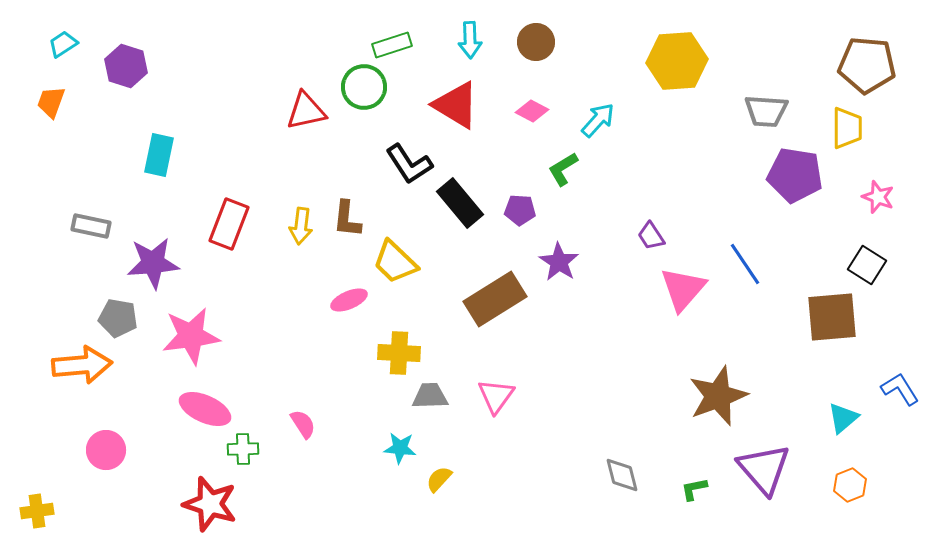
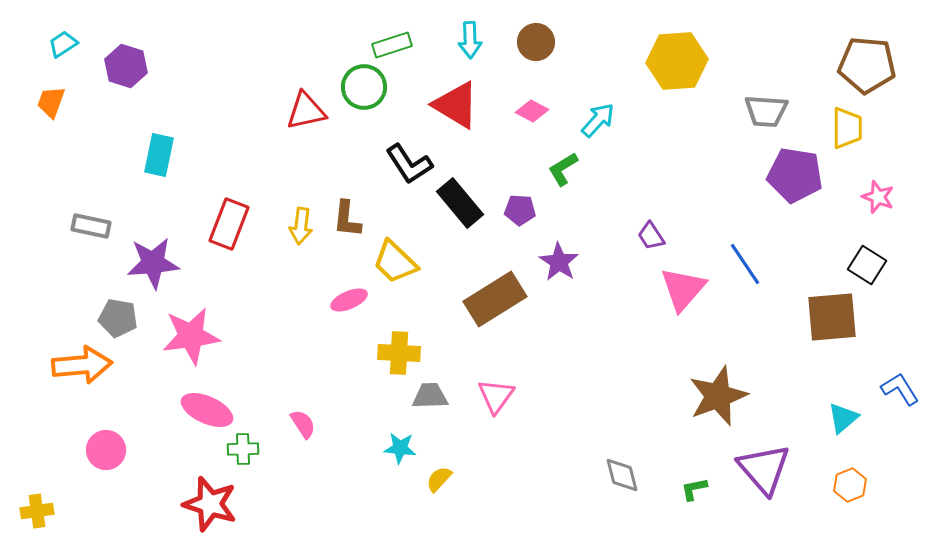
pink ellipse at (205, 409): moved 2 px right, 1 px down
